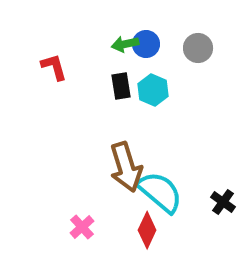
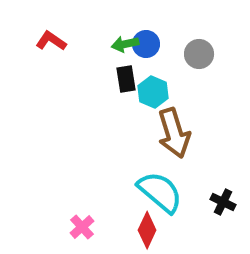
gray circle: moved 1 px right, 6 px down
red L-shape: moved 3 px left, 26 px up; rotated 40 degrees counterclockwise
black rectangle: moved 5 px right, 7 px up
cyan hexagon: moved 2 px down
brown arrow: moved 48 px right, 34 px up
black cross: rotated 10 degrees counterclockwise
